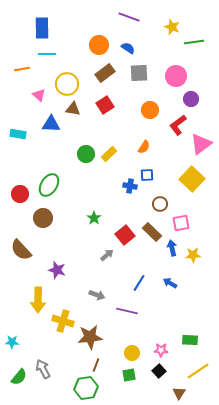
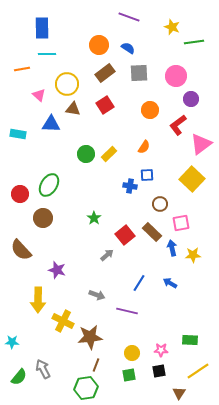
yellow cross at (63, 321): rotated 10 degrees clockwise
black square at (159, 371): rotated 32 degrees clockwise
